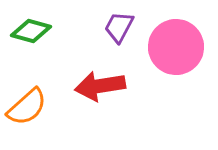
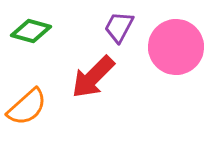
red arrow: moved 7 px left, 9 px up; rotated 36 degrees counterclockwise
